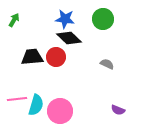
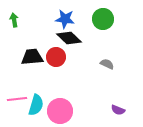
green arrow: rotated 40 degrees counterclockwise
